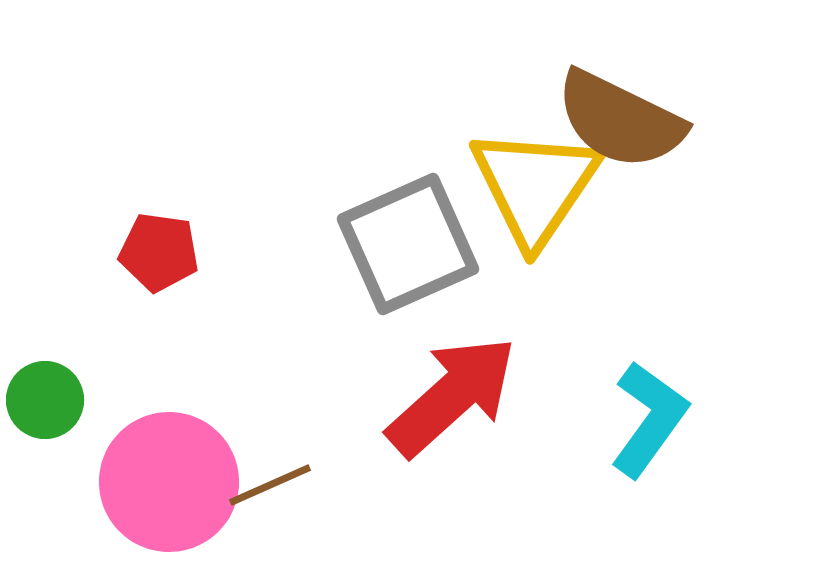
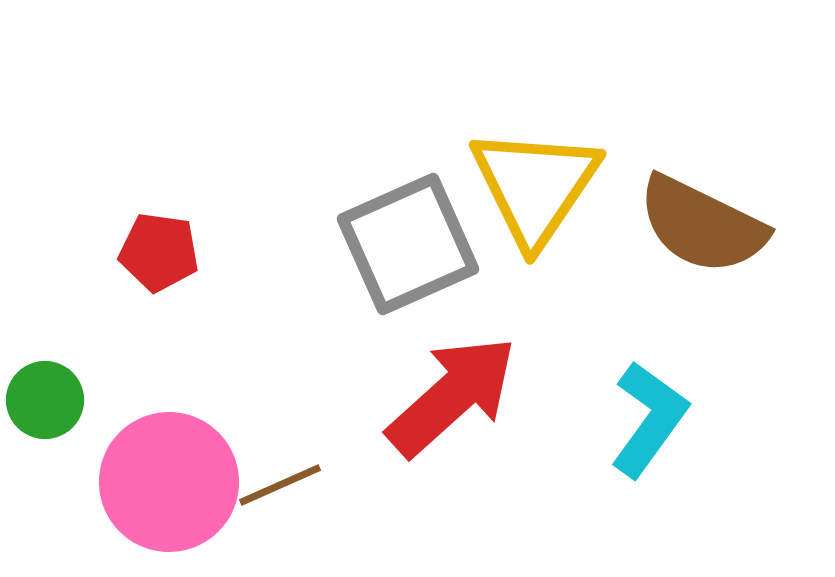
brown semicircle: moved 82 px right, 105 px down
brown line: moved 10 px right
